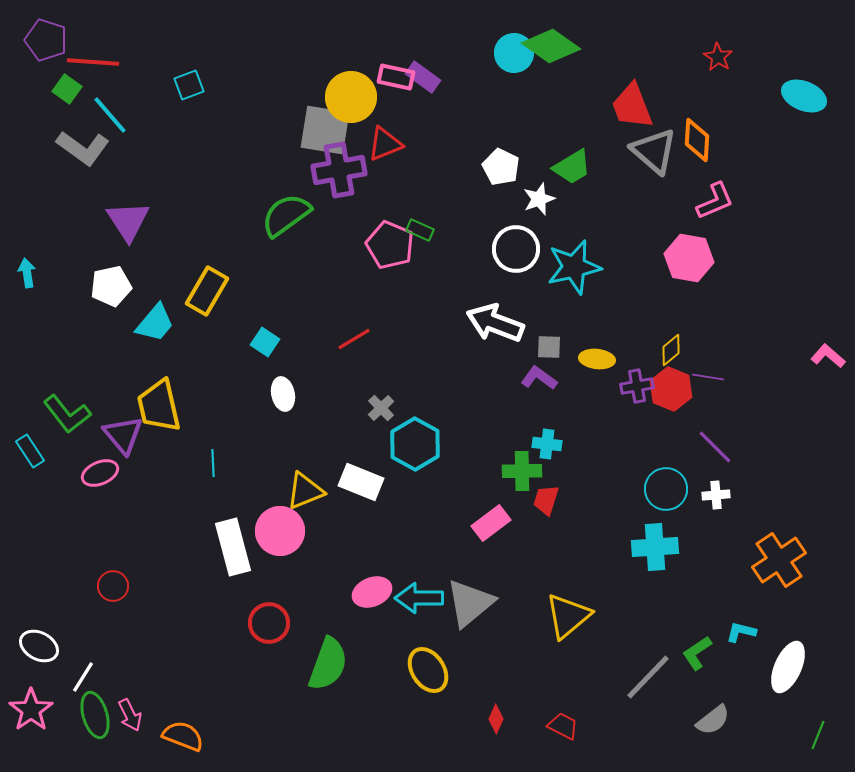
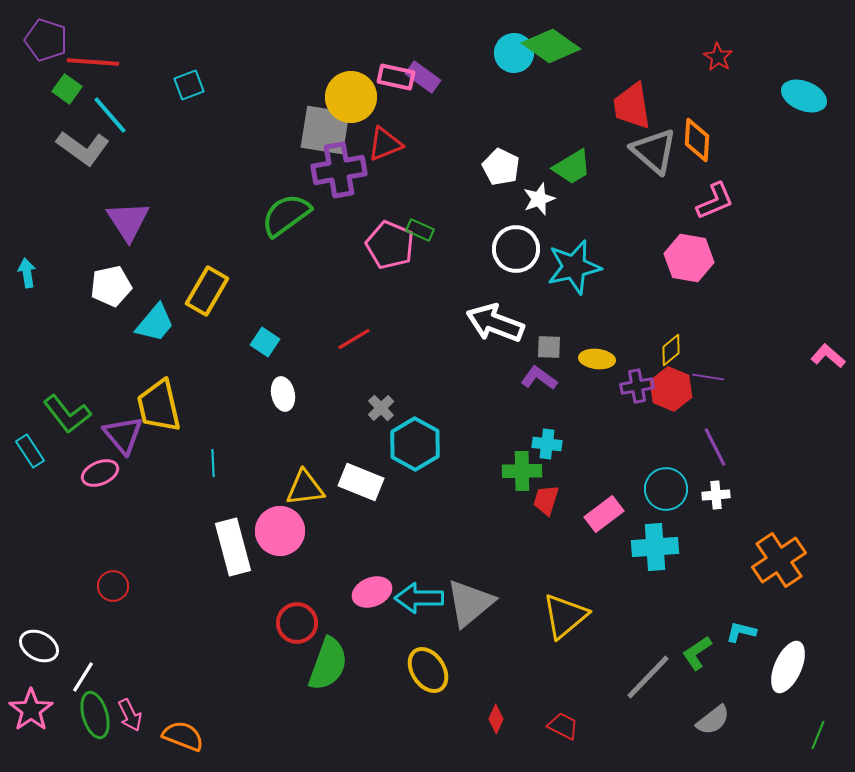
red trapezoid at (632, 106): rotated 12 degrees clockwise
purple line at (715, 447): rotated 18 degrees clockwise
yellow triangle at (305, 491): moved 3 px up; rotated 15 degrees clockwise
pink rectangle at (491, 523): moved 113 px right, 9 px up
yellow triangle at (568, 616): moved 3 px left
red circle at (269, 623): moved 28 px right
